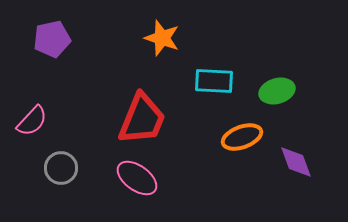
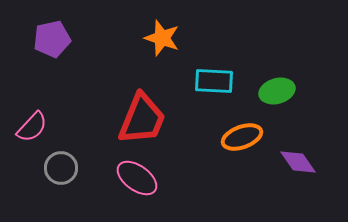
pink semicircle: moved 6 px down
purple diamond: moved 2 px right; rotated 15 degrees counterclockwise
